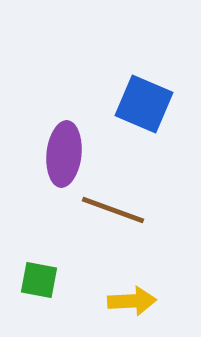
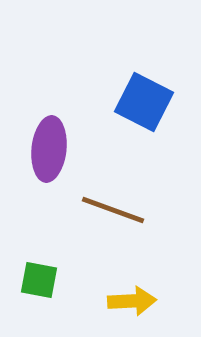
blue square: moved 2 px up; rotated 4 degrees clockwise
purple ellipse: moved 15 px left, 5 px up
